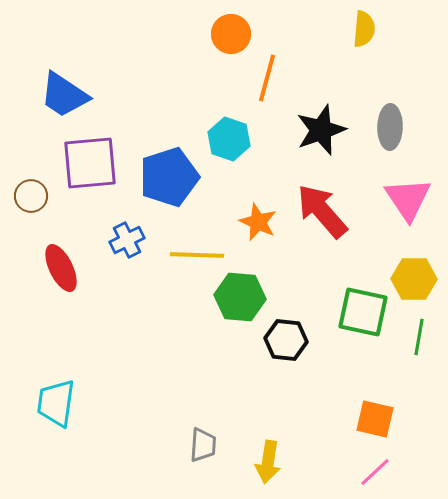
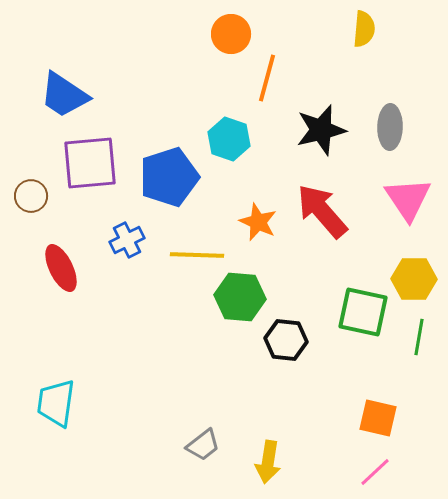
black star: rotated 6 degrees clockwise
orange square: moved 3 px right, 1 px up
gray trapezoid: rotated 48 degrees clockwise
